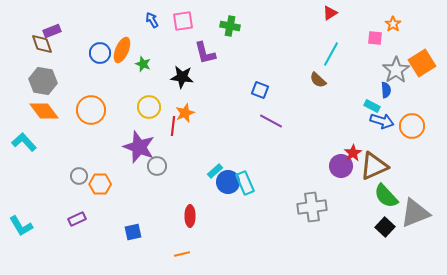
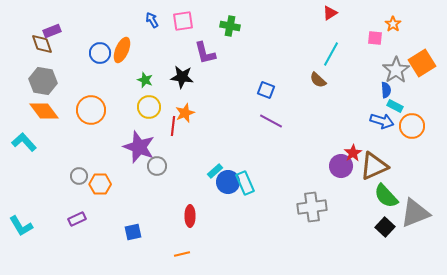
green star at (143, 64): moved 2 px right, 16 px down
blue square at (260, 90): moved 6 px right
cyan rectangle at (372, 106): moved 23 px right
